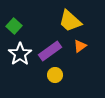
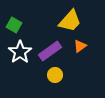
yellow trapezoid: rotated 90 degrees counterclockwise
green square: moved 1 px up; rotated 14 degrees counterclockwise
white star: moved 2 px up
